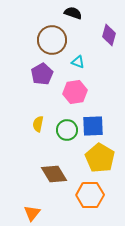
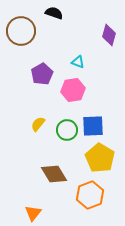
black semicircle: moved 19 px left
brown circle: moved 31 px left, 9 px up
pink hexagon: moved 2 px left, 2 px up
yellow semicircle: rotated 28 degrees clockwise
orange hexagon: rotated 20 degrees counterclockwise
orange triangle: moved 1 px right
